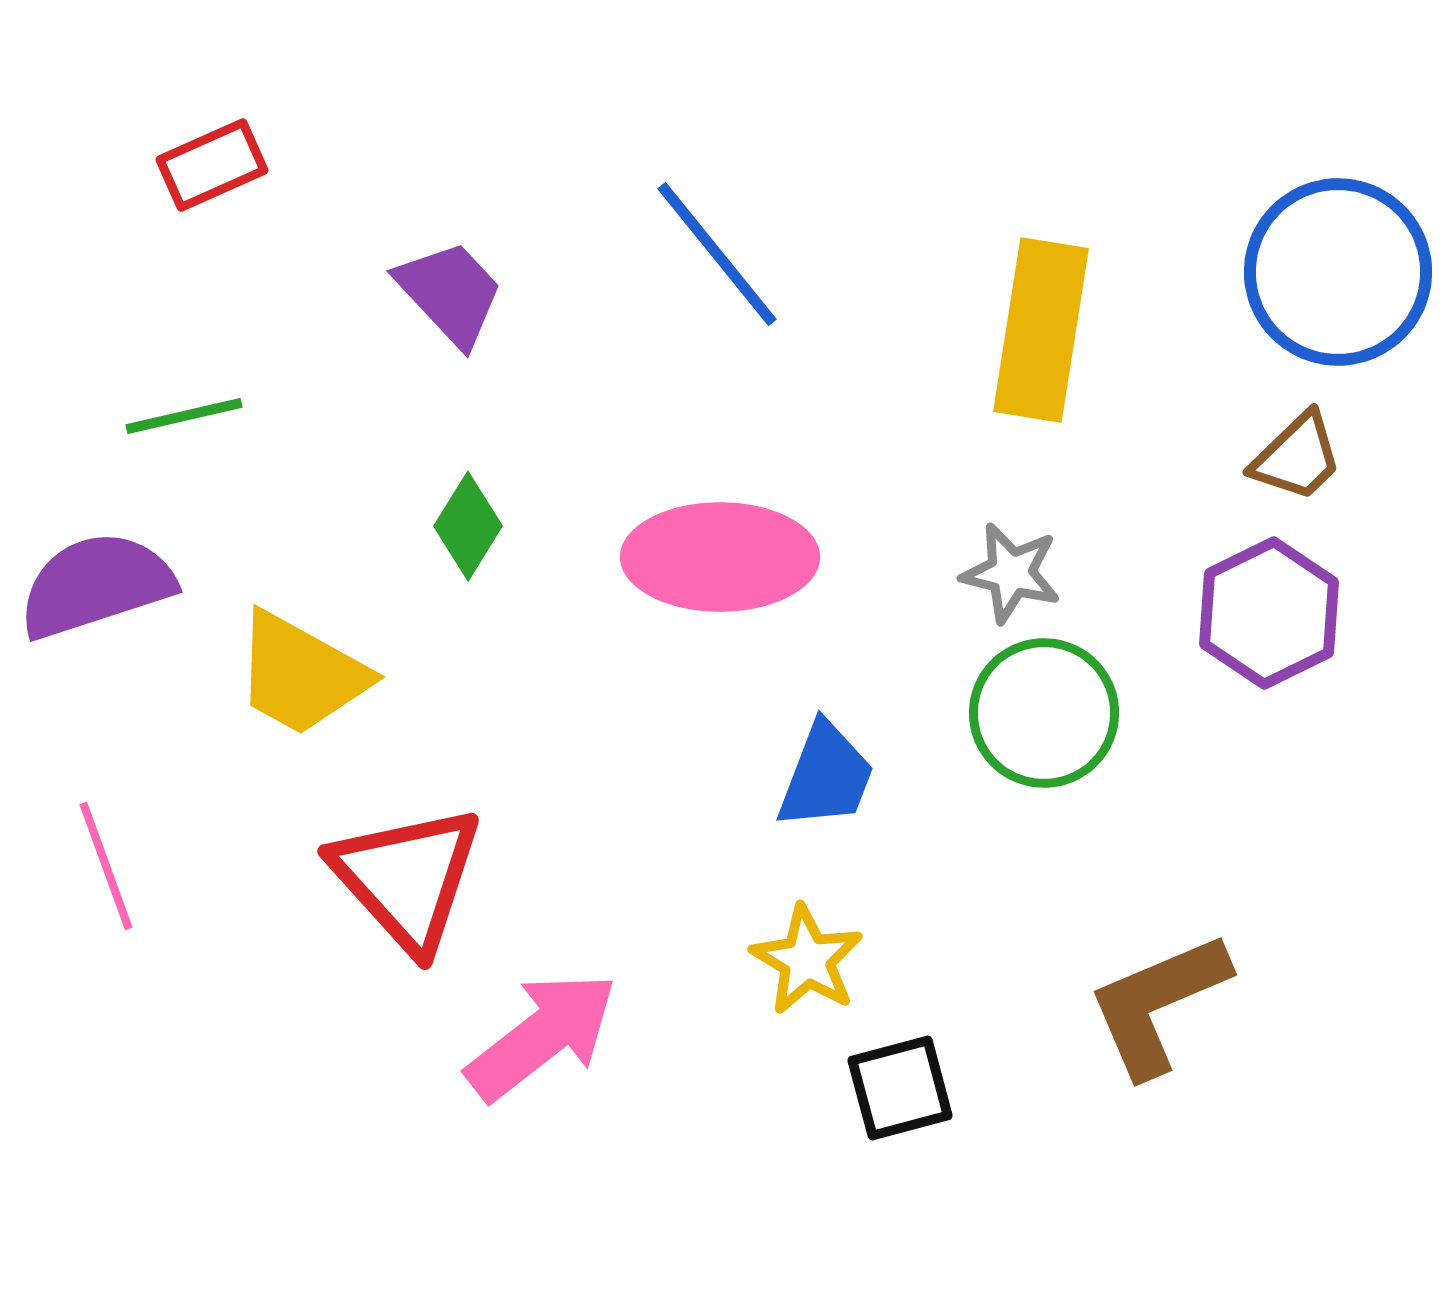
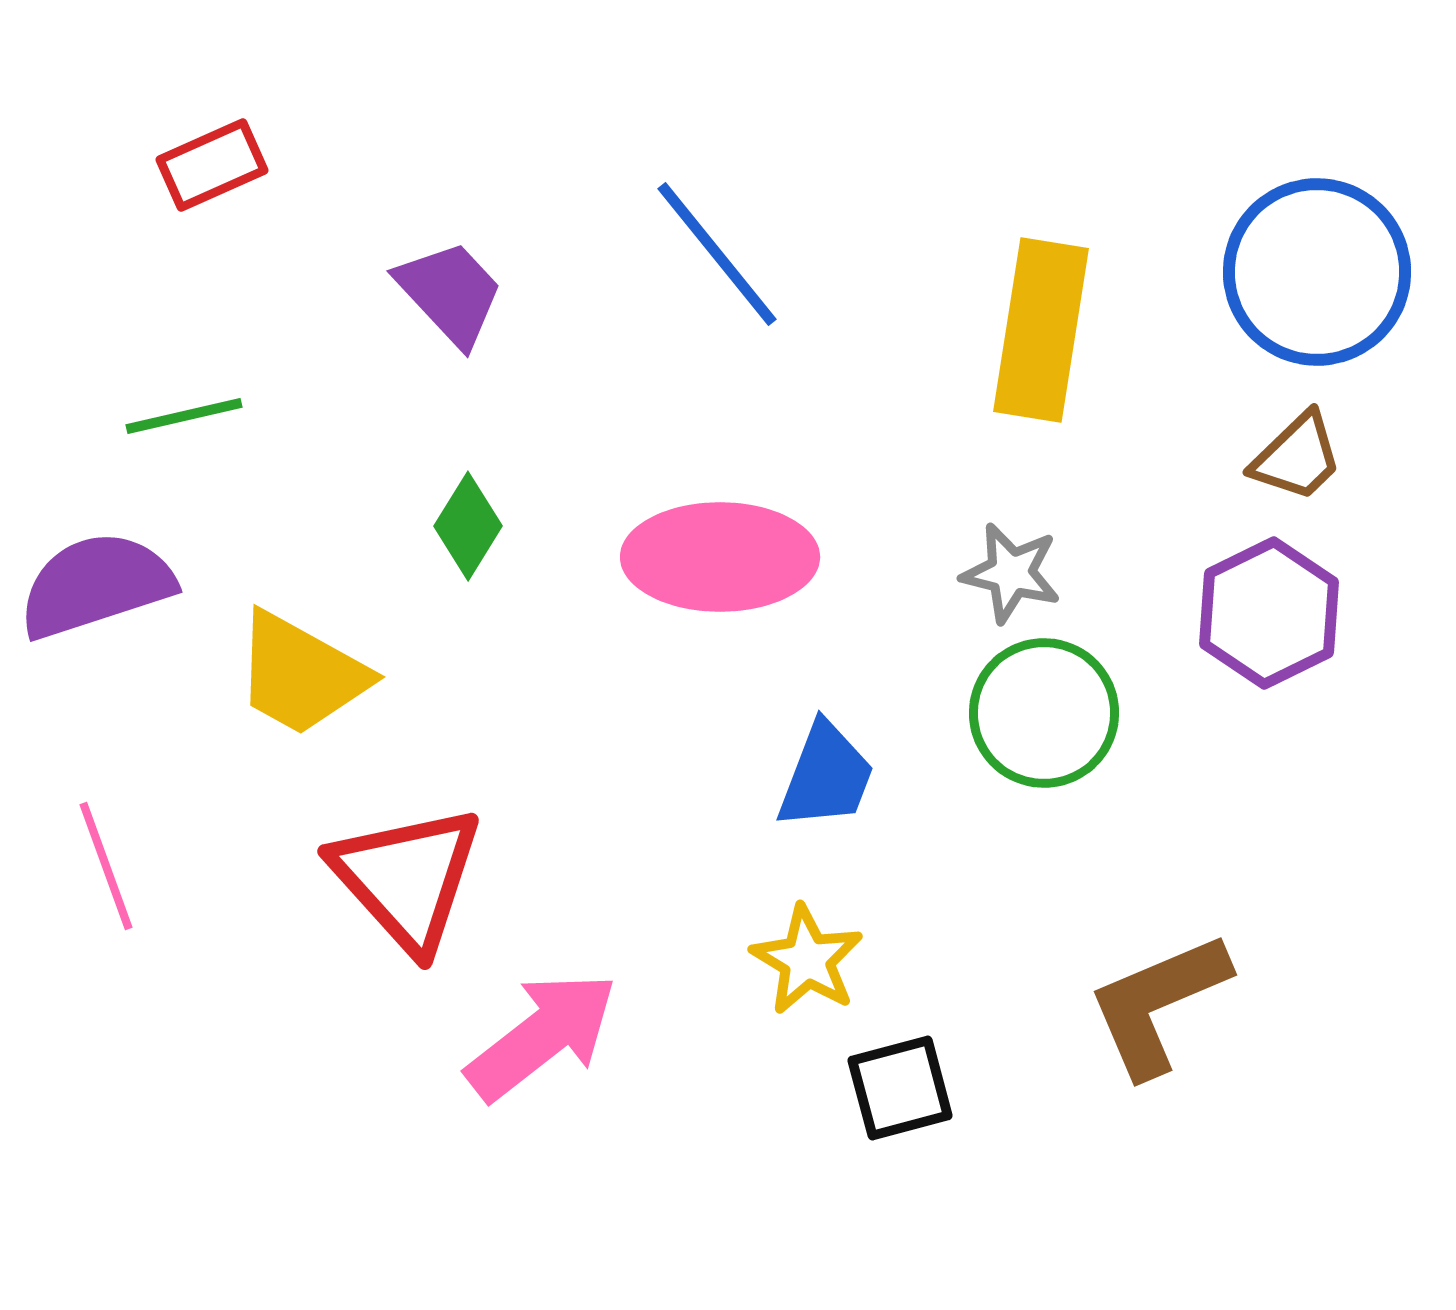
blue circle: moved 21 px left
